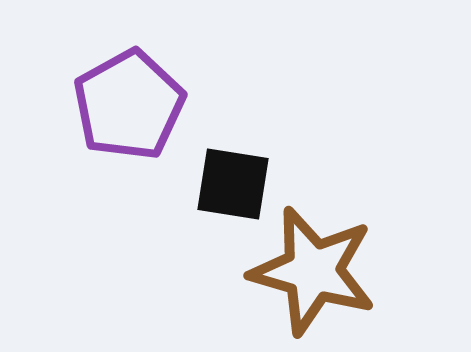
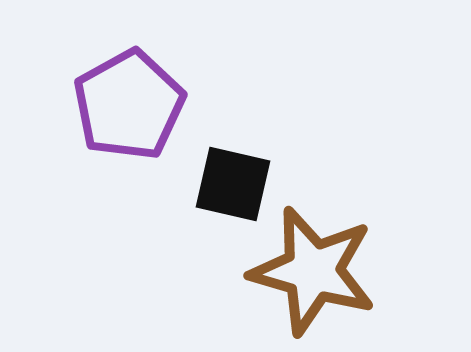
black square: rotated 4 degrees clockwise
